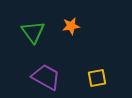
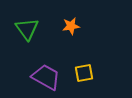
green triangle: moved 6 px left, 3 px up
yellow square: moved 13 px left, 5 px up
